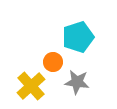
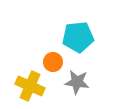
cyan pentagon: rotated 12 degrees clockwise
yellow cross: moved 1 px left; rotated 24 degrees counterclockwise
